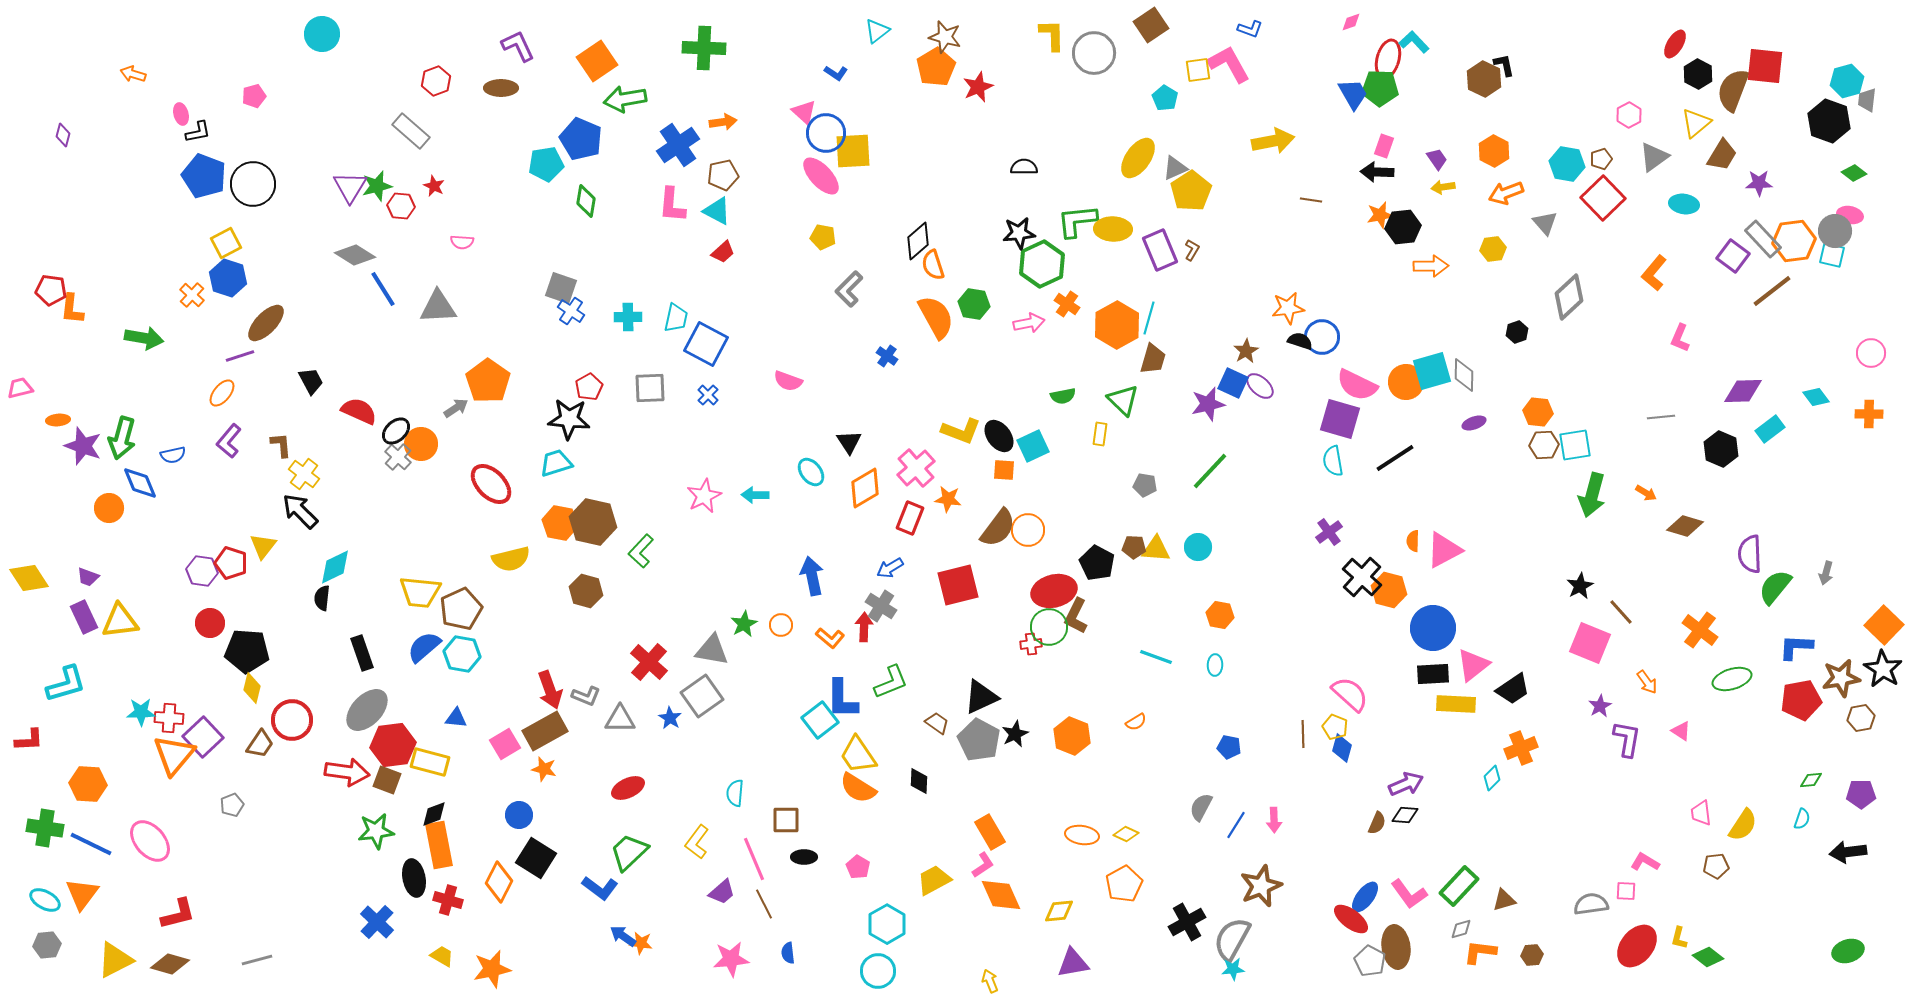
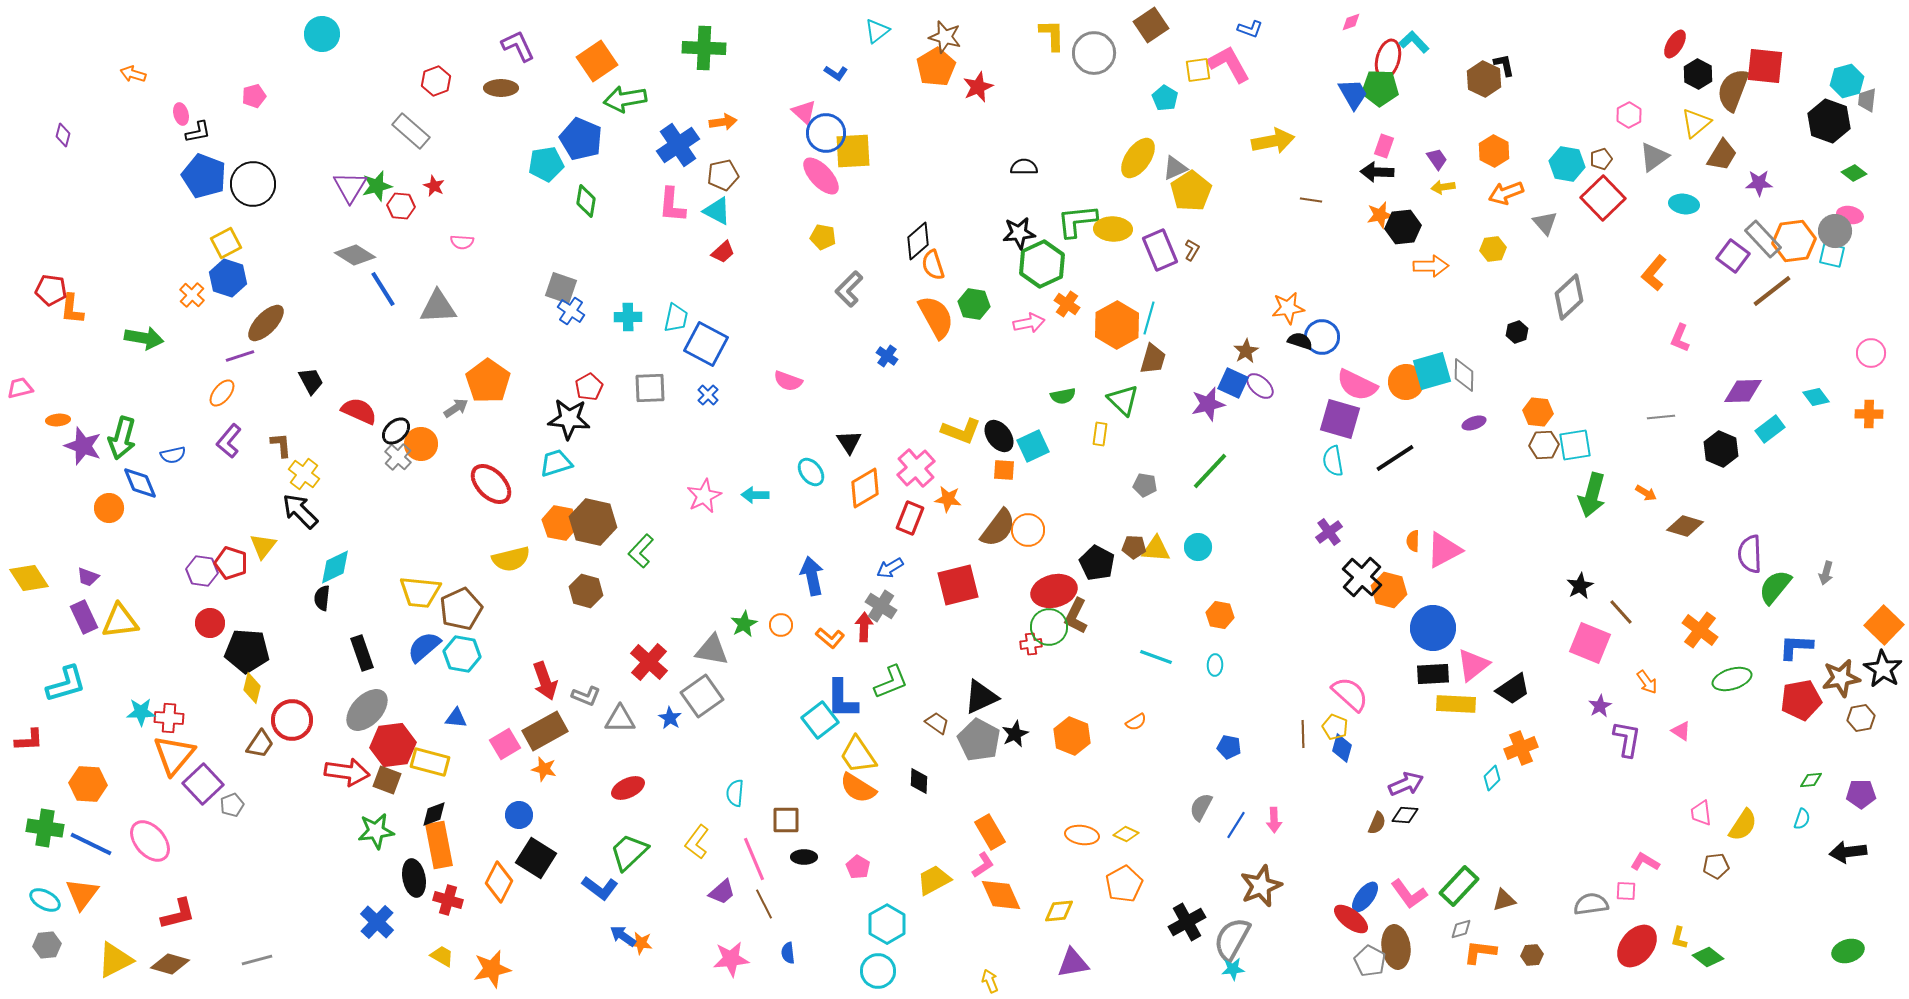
red arrow at (550, 690): moved 5 px left, 9 px up
purple square at (203, 737): moved 47 px down
